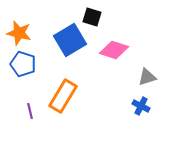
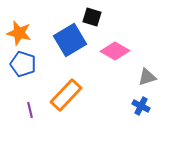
pink diamond: moved 1 px right, 1 px down; rotated 12 degrees clockwise
orange rectangle: moved 3 px right, 1 px up; rotated 12 degrees clockwise
purple line: moved 1 px up
